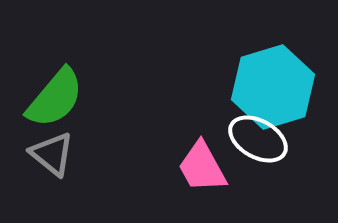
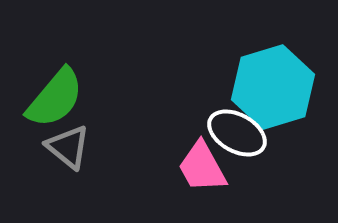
white ellipse: moved 21 px left, 6 px up
gray triangle: moved 16 px right, 7 px up
